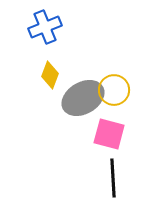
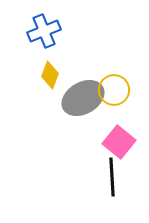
blue cross: moved 1 px left, 4 px down
pink square: moved 10 px right, 8 px down; rotated 24 degrees clockwise
black line: moved 1 px left, 1 px up
